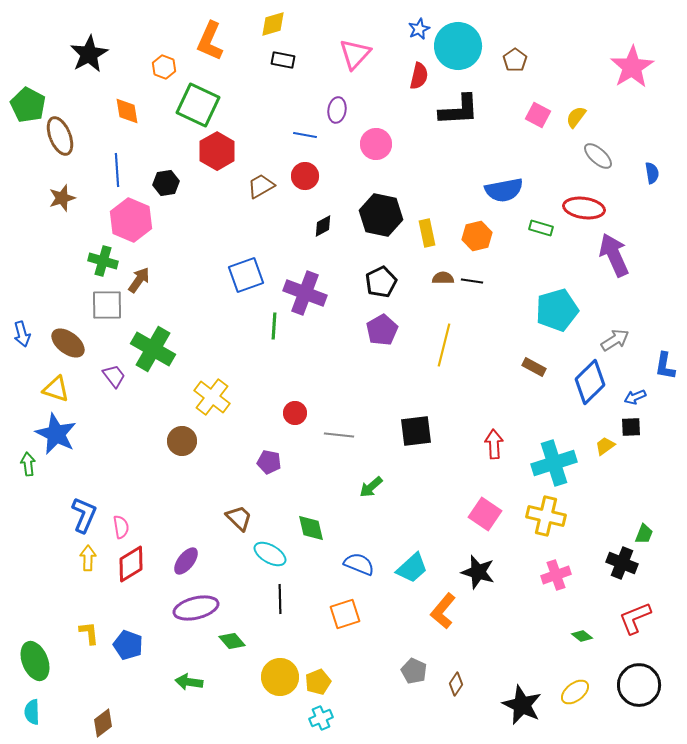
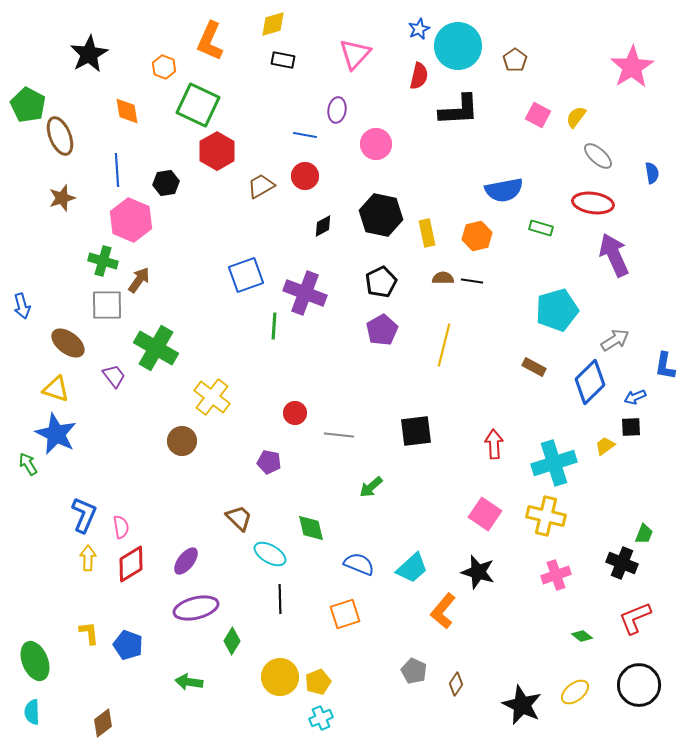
red ellipse at (584, 208): moved 9 px right, 5 px up
blue arrow at (22, 334): moved 28 px up
green cross at (153, 349): moved 3 px right, 1 px up
green arrow at (28, 464): rotated 25 degrees counterclockwise
green diamond at (232, 641): rotated 72 degrees clockwise
